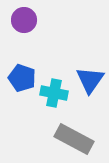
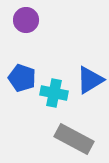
purple circle: moved 2 px right
blue triangle: rotated 24 degrees clockwise
